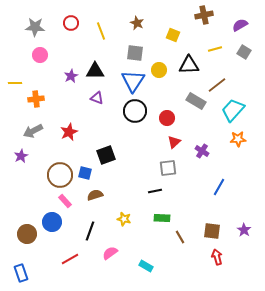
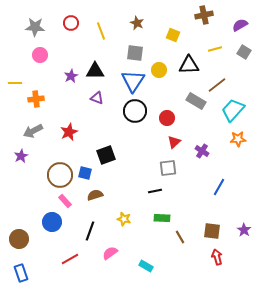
brown circle at (27, 234): moved 8 px left, 5 px down
